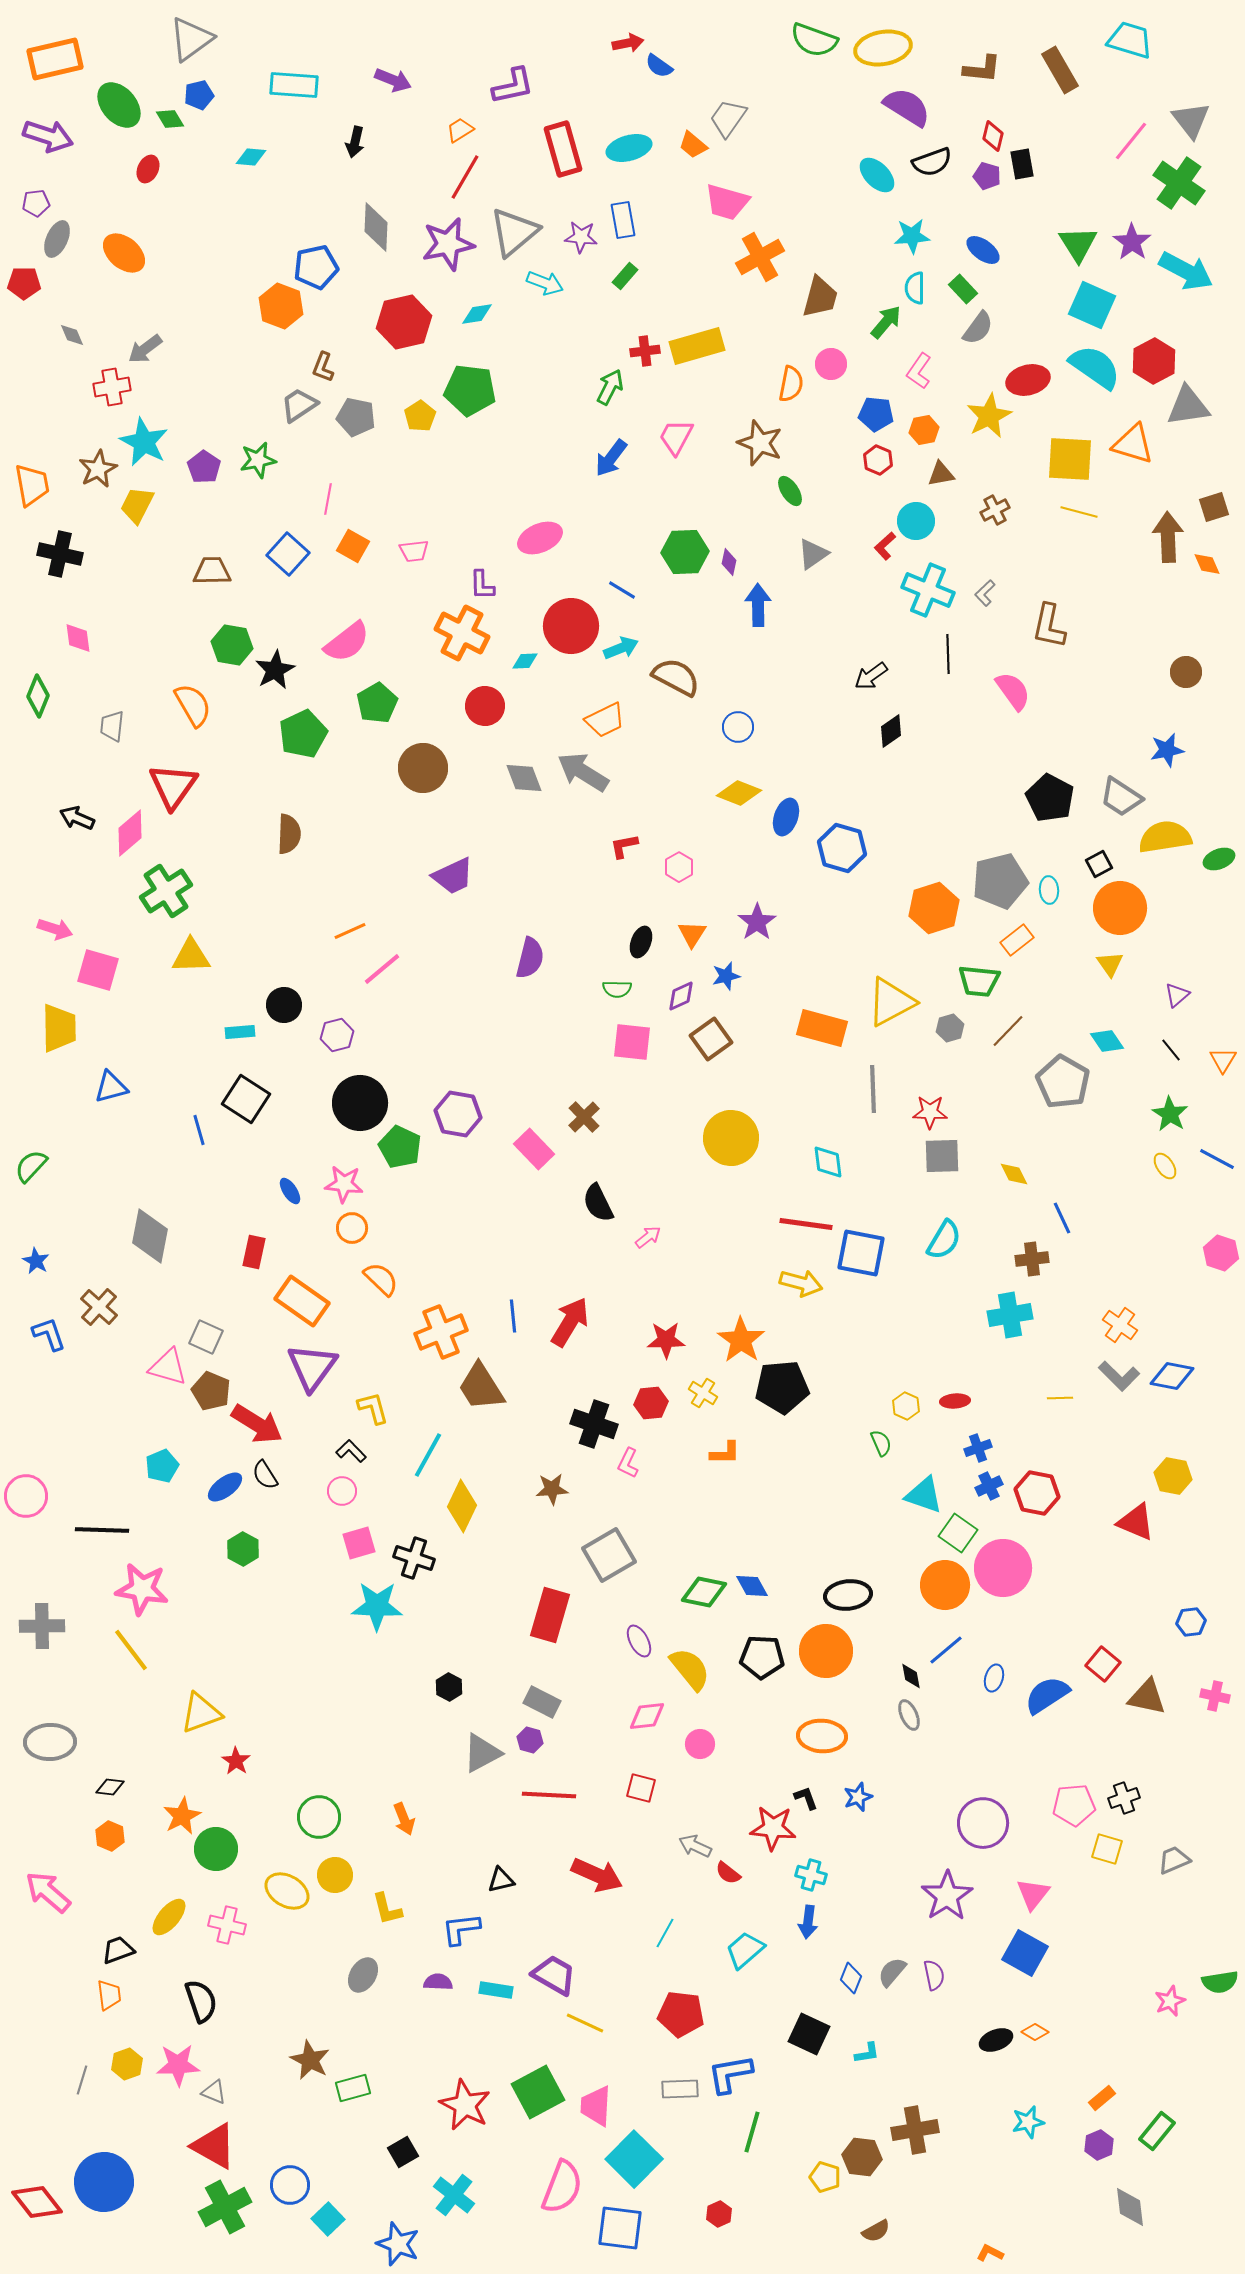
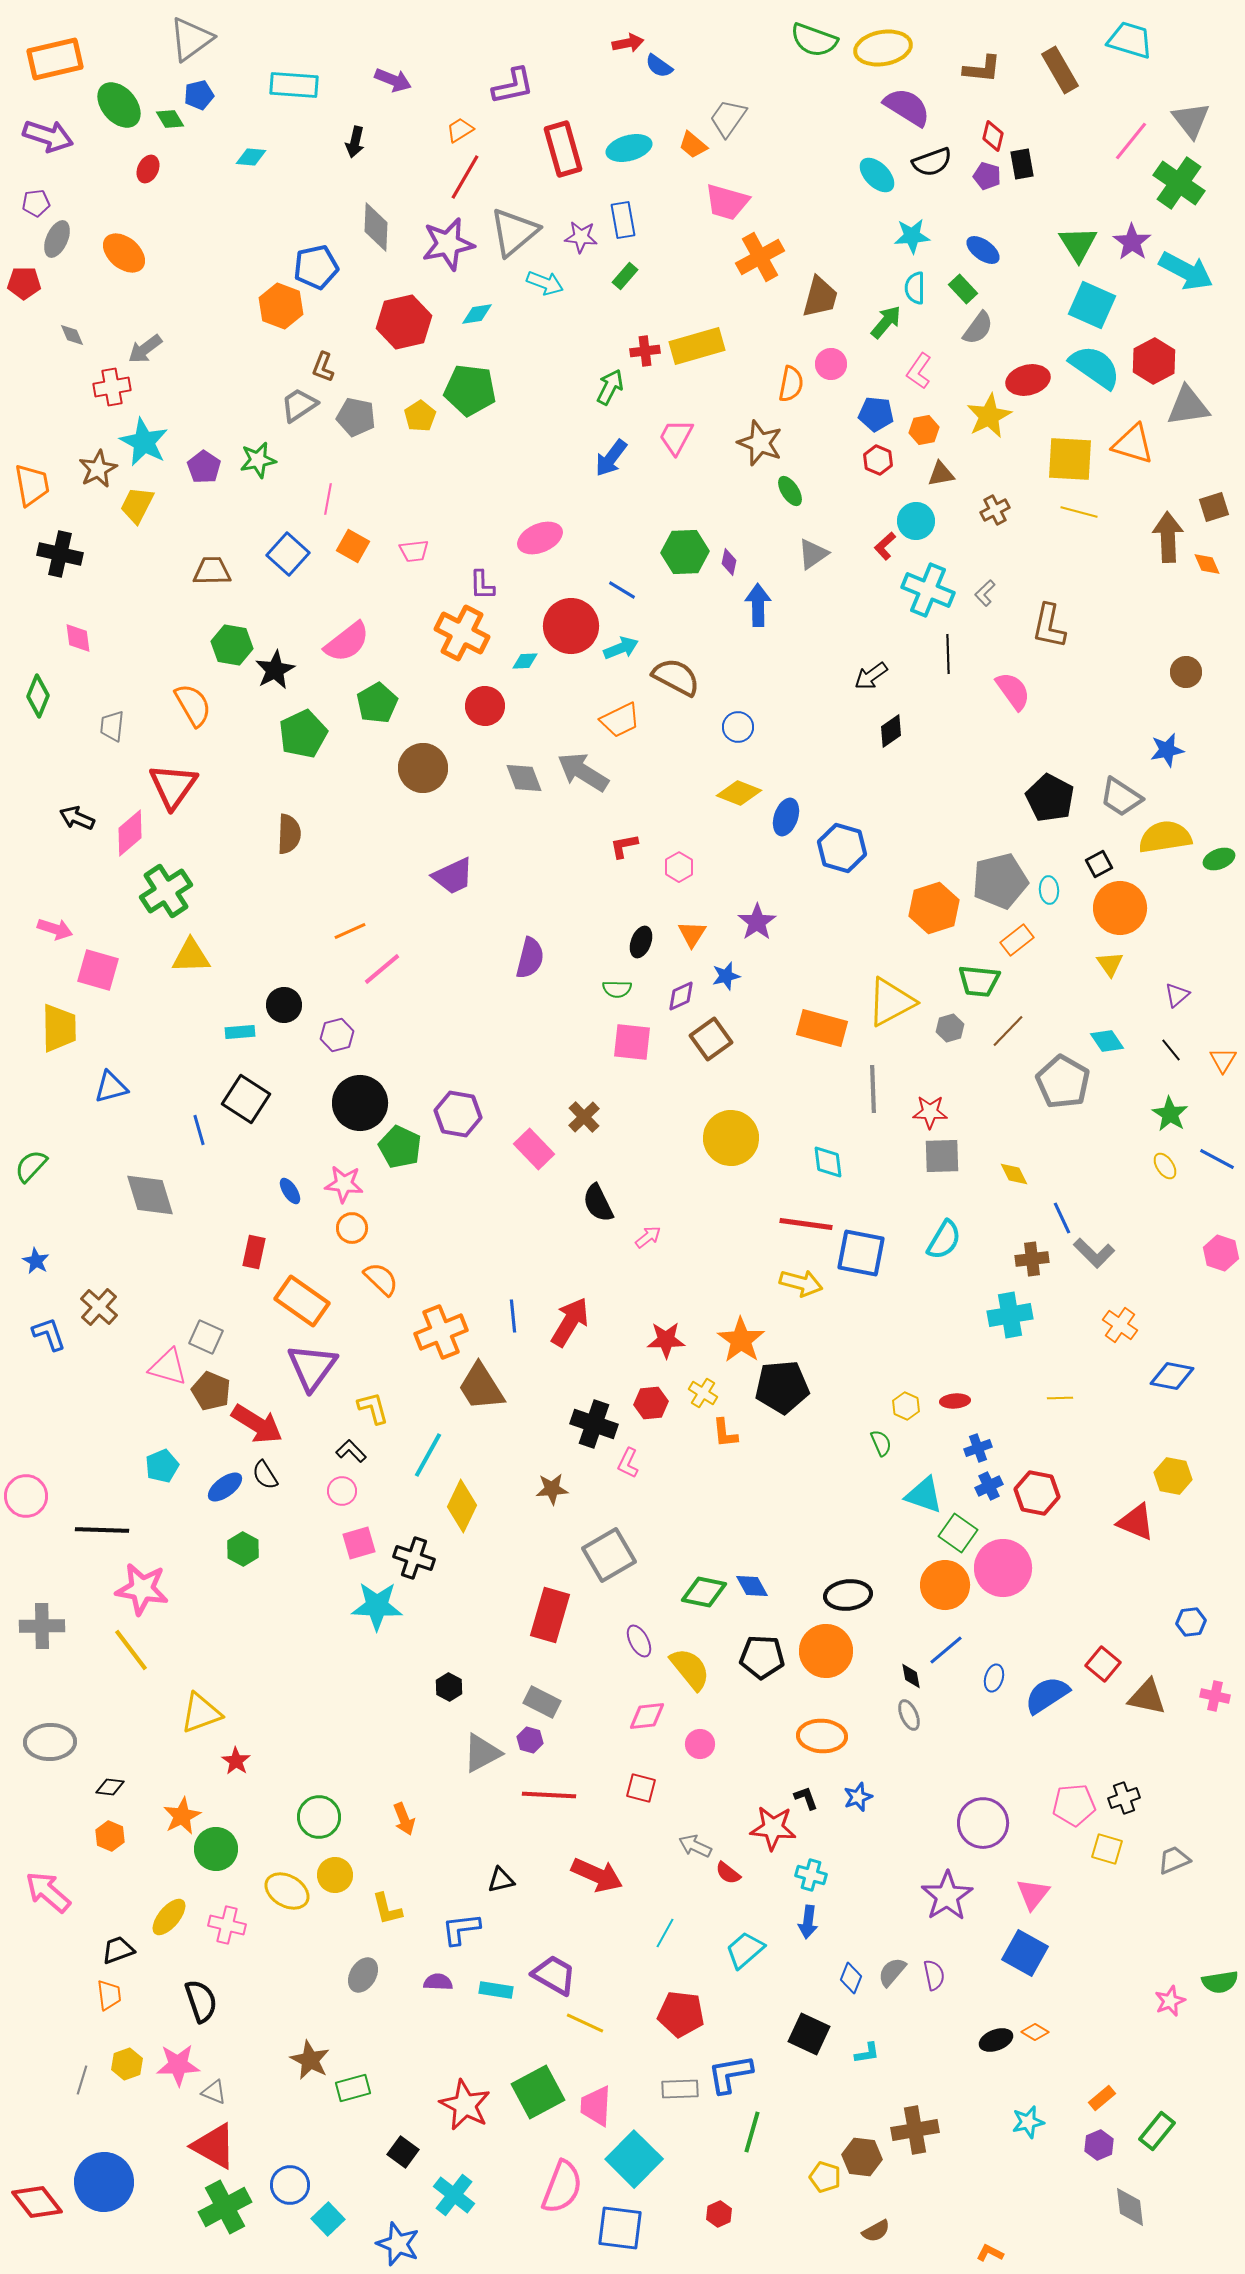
orange trapezoid at (605, 720): moved 15 px right
gray diamond at (150, 1236): moved 41 px up; rotated 28 degrees counterclockwise
gray L-shape at (1119, 1376): moved 25 px left, 123 px up
orange L-shape at (725, 1453): moved 20 px up; rotated 84 degrees clockwise
black square at (403, 2152): rotated 24 degrees counterclockwise
